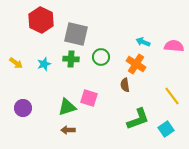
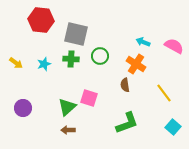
red hexagon: rotated 20 degrees counterclockwise
pink semicircle: rotated 24 degrees clockwise
green circle: moved 1 px left, 1 px up
yellow line: moved 8 px left, 3 px up
green triangle: rotated 24 degrees counterclockwise
green L-shape: moved 11 px left, 4 px down
cyan square: moved 7 px right, 2 px up; rotated 14 degrees counterclockwise
